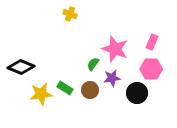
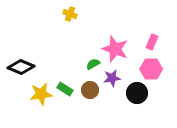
green semicircle: rotated 24 degrees clockwise
green rectangle: moved 1 px down
